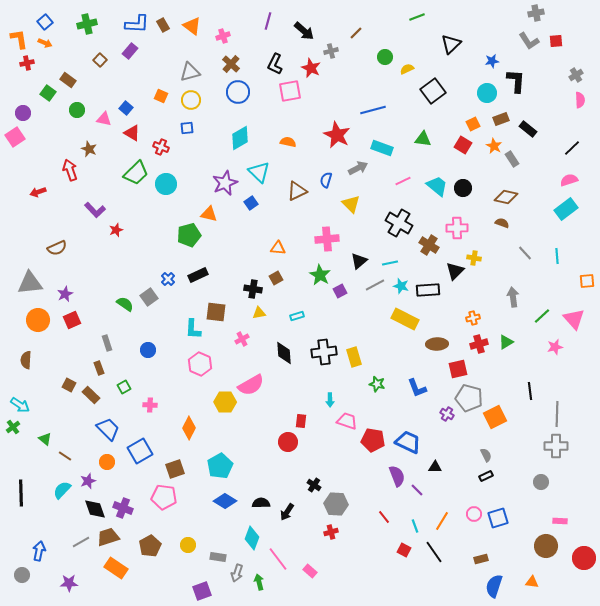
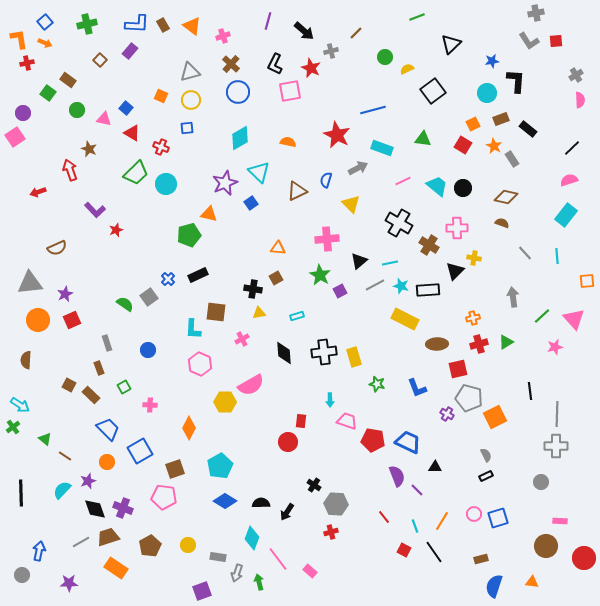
cyan rectangle at (566, 209): moved 6 px down; rotated 15 degrees counterclockwise
